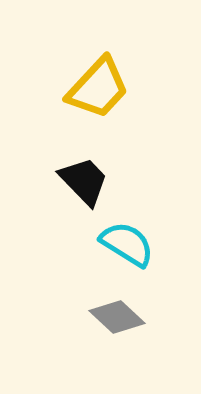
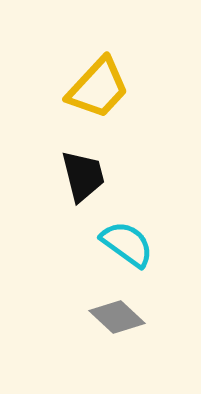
black trapezoid: moved 1 px left, 5 px up; rotated 30 degrees clockwise
cyan semicircle: rotated 4 degrees clockwise
